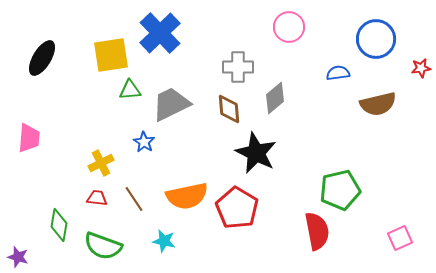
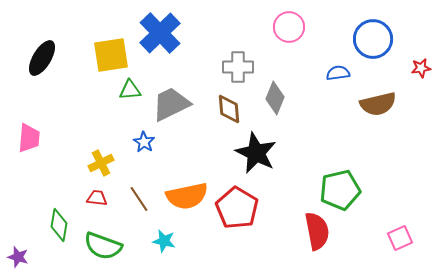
blue circle: moved 3 px left
gray diamond: rotated 28 degrees counterclockwise
brown line: moved 5 px right
